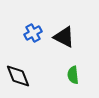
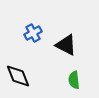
black triangle: moved 2 px right, 8 px down
green semicircle: moved 1 px right, 5 px down
